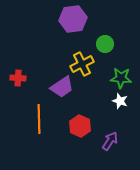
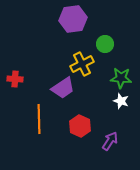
red cross: moved 3 px left, 1 px down
purple trapezoid: moved 1 px right, 1 px down
white star: moved 1 px right
